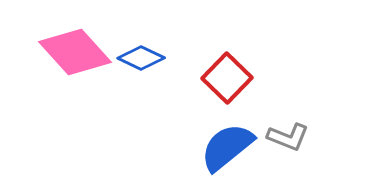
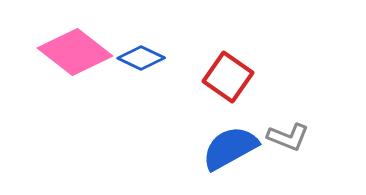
pink diamond: rotated 10 degrees counterclockwise
red square: moved 1 px right, 1 px up; rotated 9 degrees counterclockwise
blue semicircle: moved 3 px right, 1 px down; rotated 10 degrees clockwise
